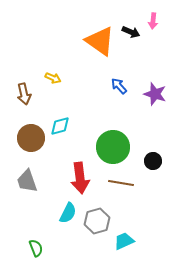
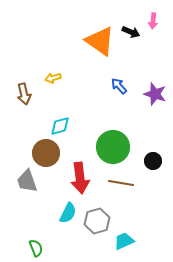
yellow arrow: rotated 140 degrees clockwise
brown circle: moved 15 px right, 15 px down
